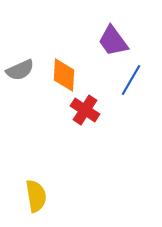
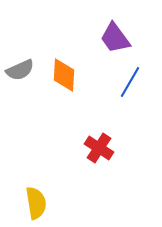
purple trapezoid: moved 2 px right, 3 px up
blue line: moved 1 px left, 2 px down
red cross: moved 14 px right, 38 px down
yellow semicircle: moved 7 px down
